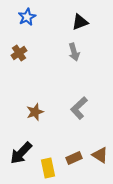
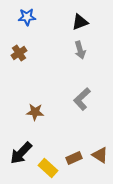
blue star: rotated 24 degrees clockwise
gray arrow: moved 6 px right, 2 px up
gray L-shape: moved 3 px right, 9 px up
brown star: rotated 24 degrees clockwise
yellow rectangle: rotated 36 degrees counterclockwise
